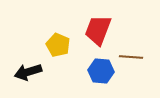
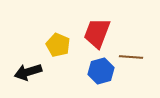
red trapezoid: moved 1 px left, 3 px down
blue hexagon: rotated 20 degrees counterclockwise
